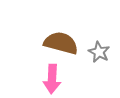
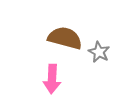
brown semicircle: moved 4 px right, 5 px up
